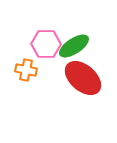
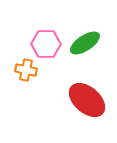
green ellipse: moved 11 px right, 3 px up
red ellipse: moved 4 px right, 22 px down
